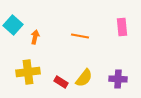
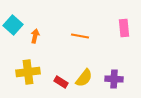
pink rectangle: moved 2 px right, 1 px down
orange arrow: moved 1 px up
purple cross: moved 4 px left
